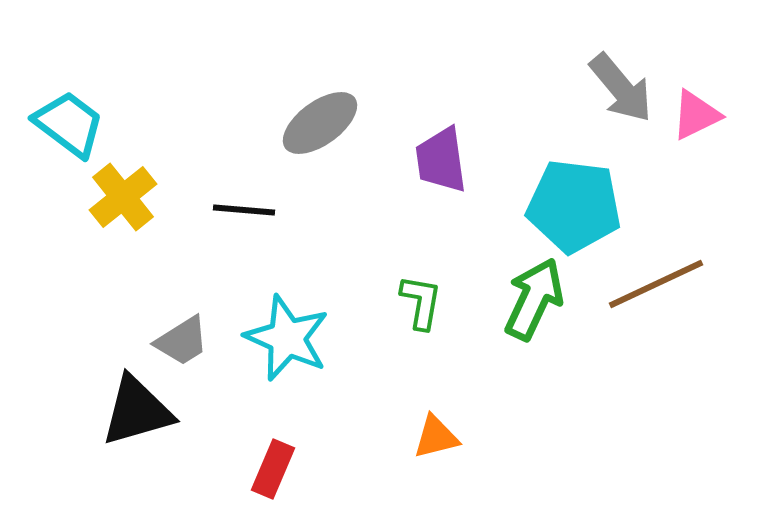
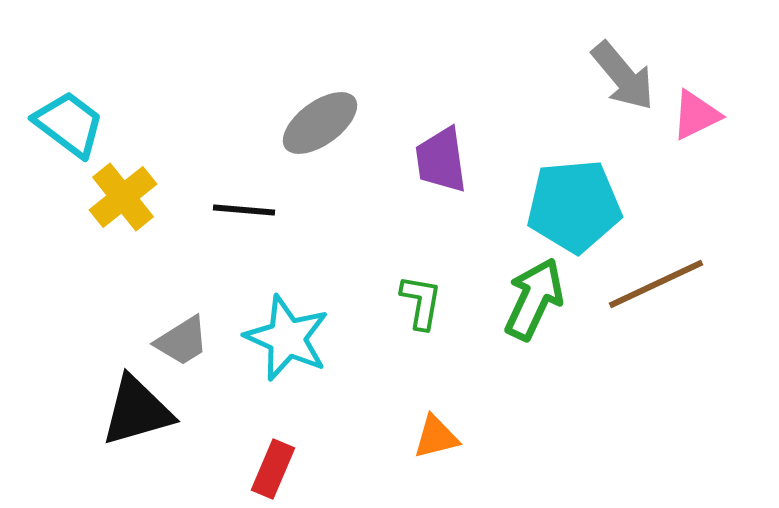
gray arrow: moved 2 px right, 12 px up
cyan pentagon: rotated 12 degrees counterclockwise
